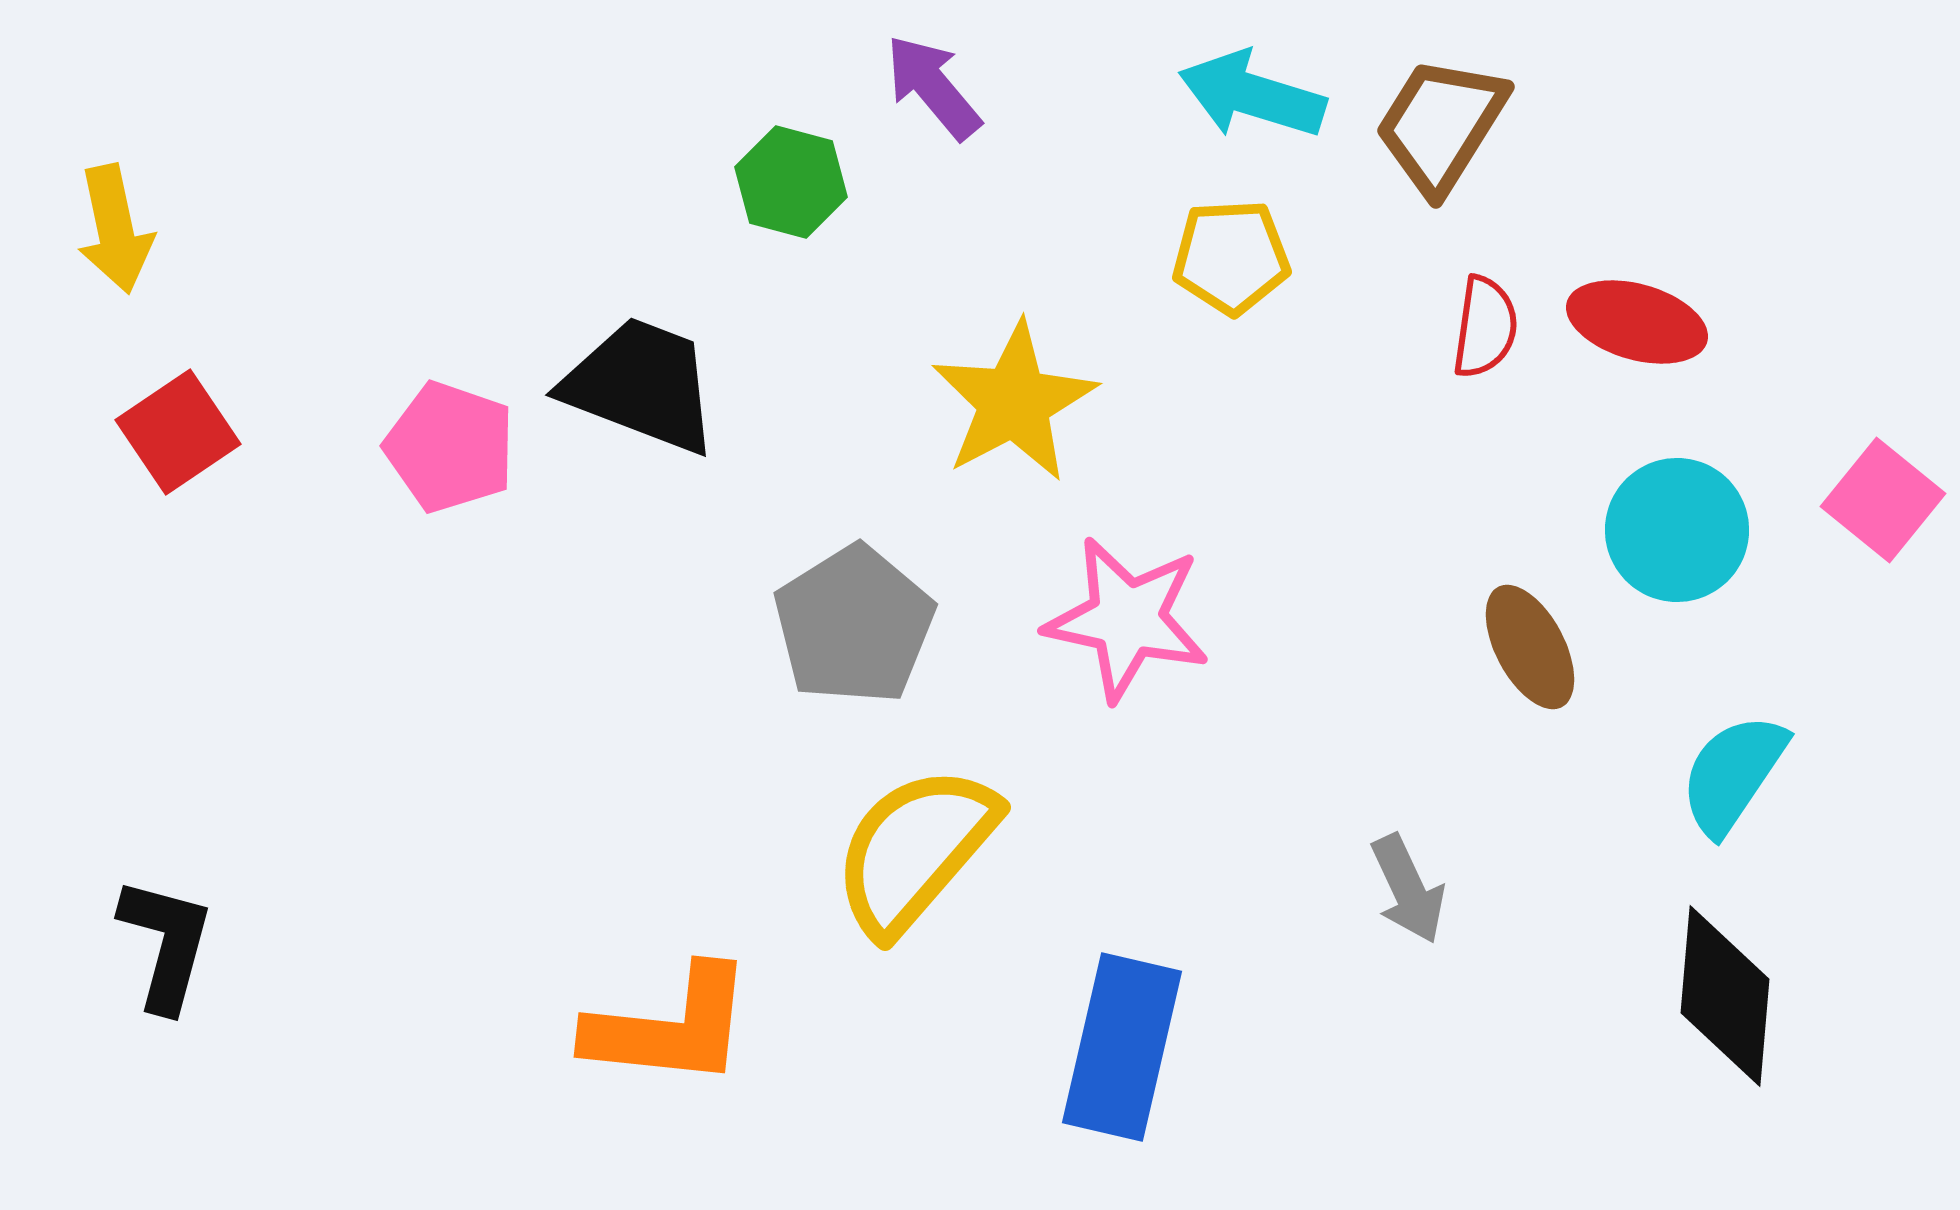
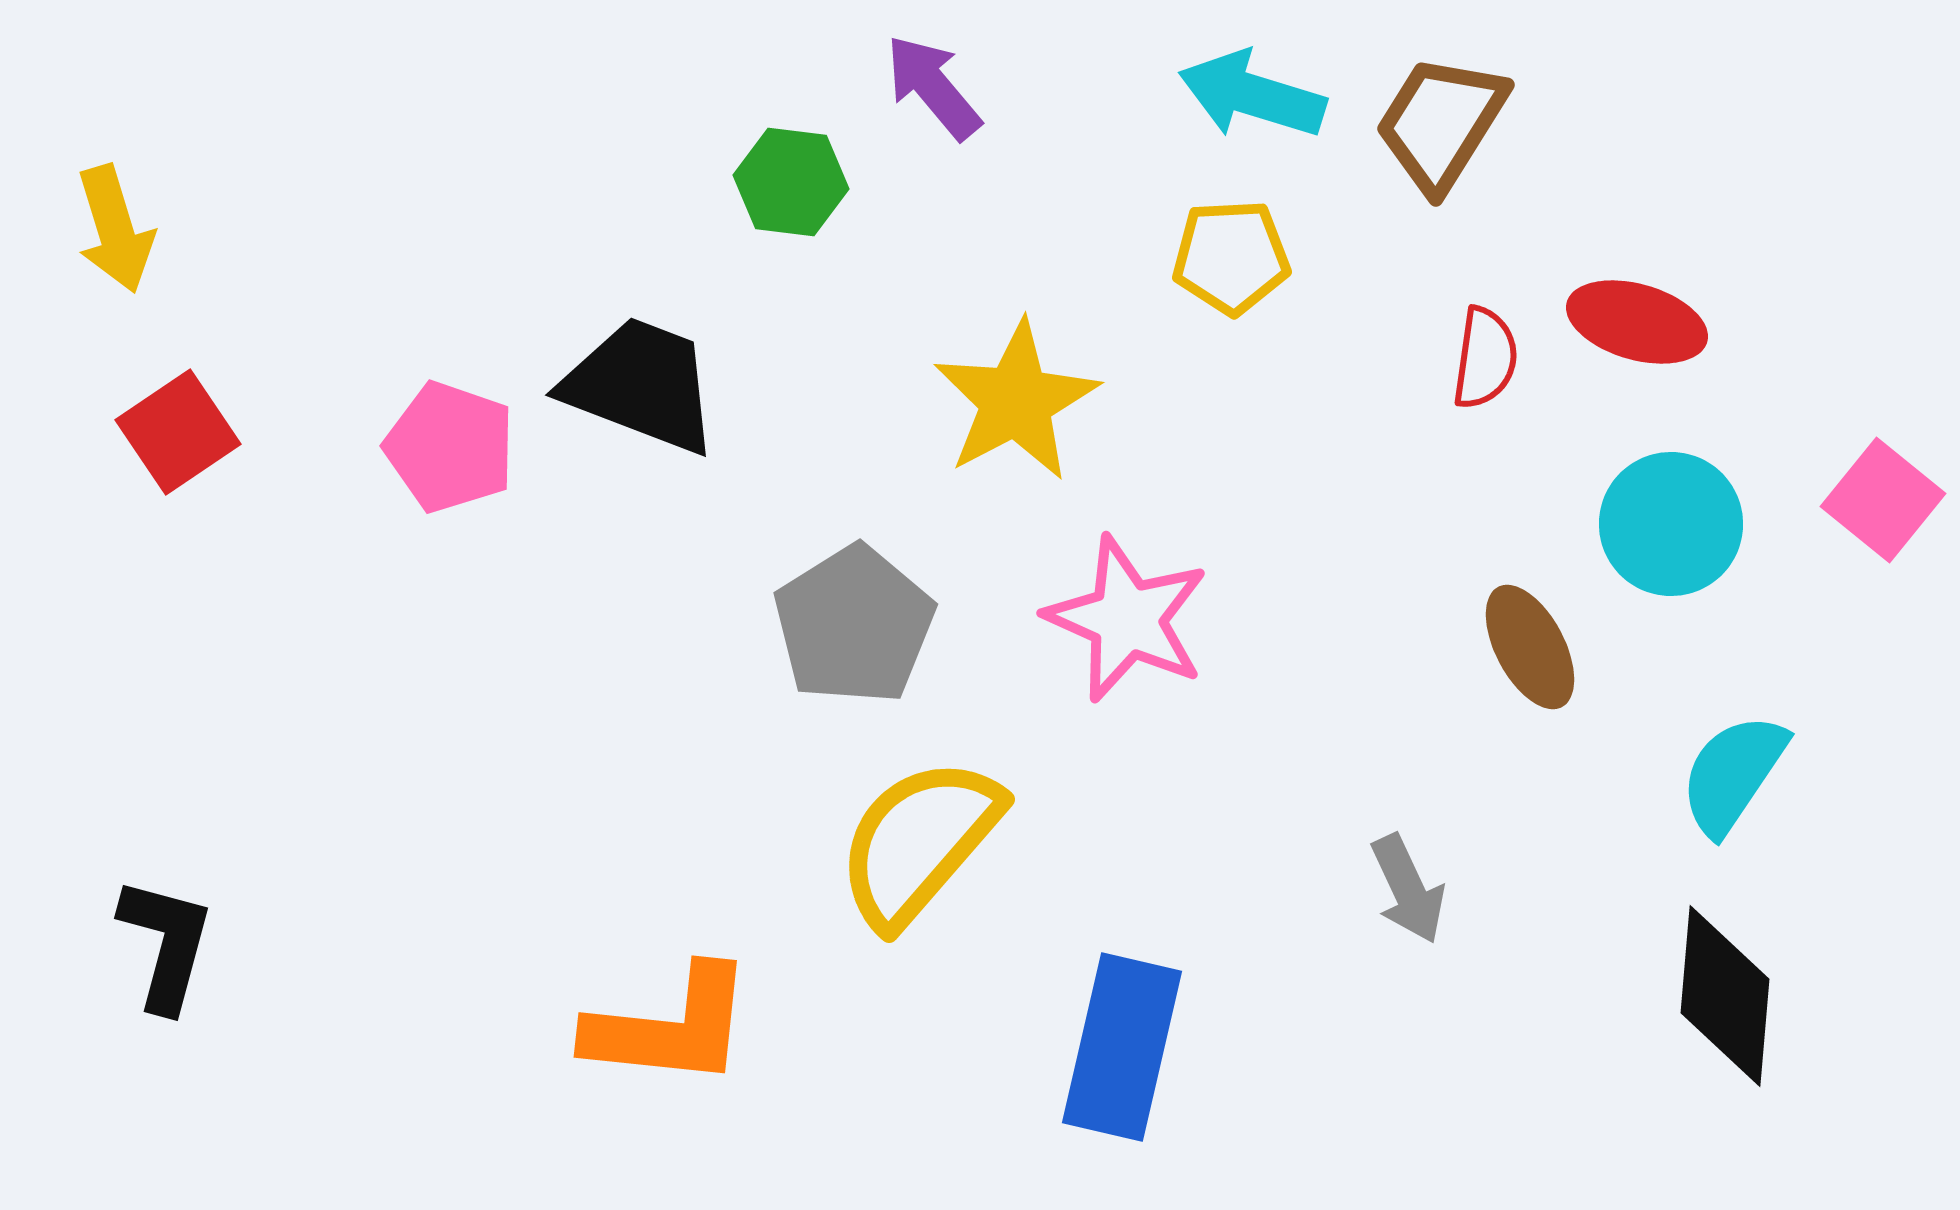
brown trapezoid: moved 2 px up
green hexagon: rotated 8 degrees counterclockwise
yellow arrow: rotated 5 degrees counterclockwise
red semicircle: moved 31 px down
yellow star: moved 2 px right, 1 px up
cyan circle: moved 6 px left, 6 px up
pink star: rotated 12 degrees clockwise
yellow semicircle: moved 4 px right, 8 px up
